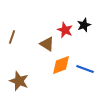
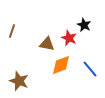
black star: rotated 24 degrees counterclockwise
red star: moved 4 px right, 8 px down
brown line: moved 6 px up
brown triangle: rotated 21 degrees counterclockwise
blue line: moved 5 px right; rotated 30 degrees clockwise
